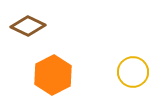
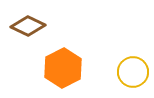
orange hexagon: moved 10 px right, 7 px up
